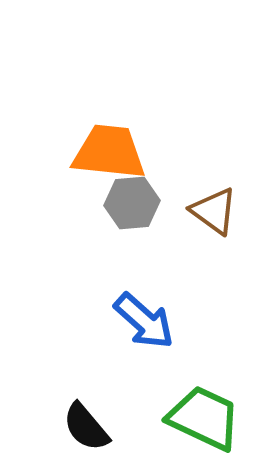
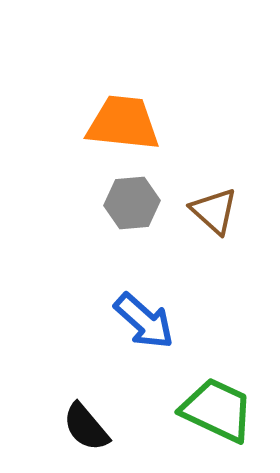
orange trapezoid: moved 14 px right, 29 px up
brown triangle: rotated 6 degrees clockwise
green trapezoid: moved 13 px right, 8 px up
